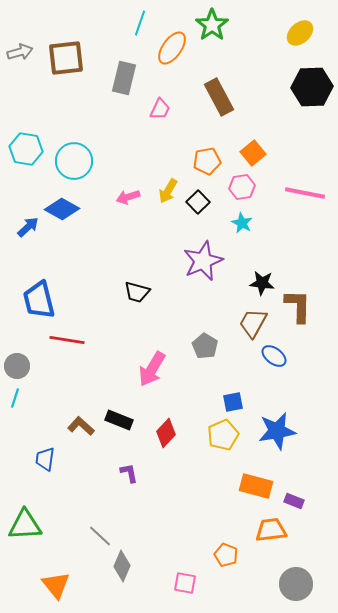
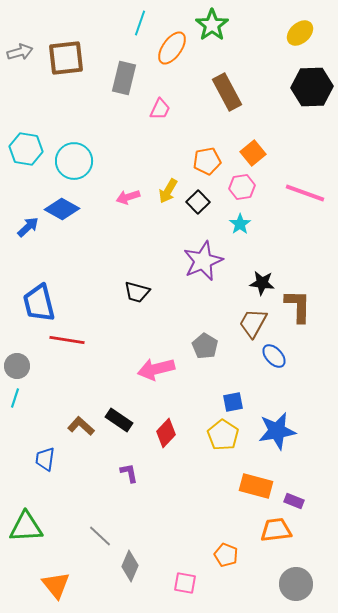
brown rectangle at (219, 97): moved 8 px right, 5 px up
pink line at (305, 193): rotated 9 degrees clockwise
cyan star at (242, 223): moved 2 px left, 1 px down; rotated 10 degrees clockwise
blue trapezoid at (39, 300): moved 3 px down
blue ellipse at (274, 356): rotated 10 degrees clockwise
pink arrow at (152, 369): moved 4 px right; rotated 45 degrees clockwise
black rectangle at (119, 420): rotated 12 degrees clockwise
yellow pentagon at (223, 435): rotated 16 degrees counterclockwise
green triangle at (25, 525): moved 1 px right, 2 px down
orange trapezoid at (271, 530): moved 5 px right
gray diamond at (122, 566): moved 8 px right
